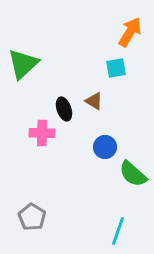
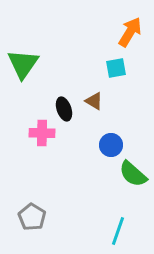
green triangle: rotated 12 degrees counterclockwise
blue circle: moved 6 px right, 2 px up
